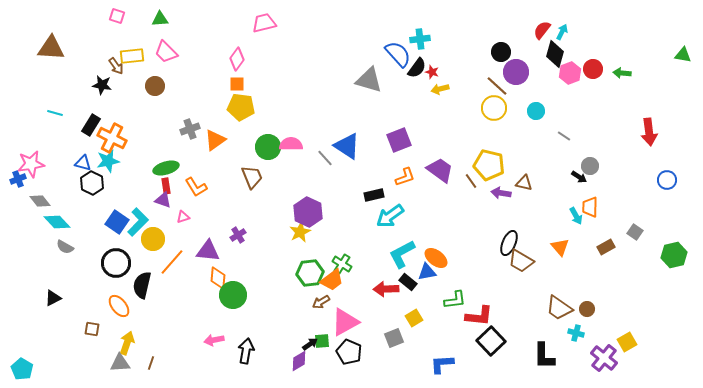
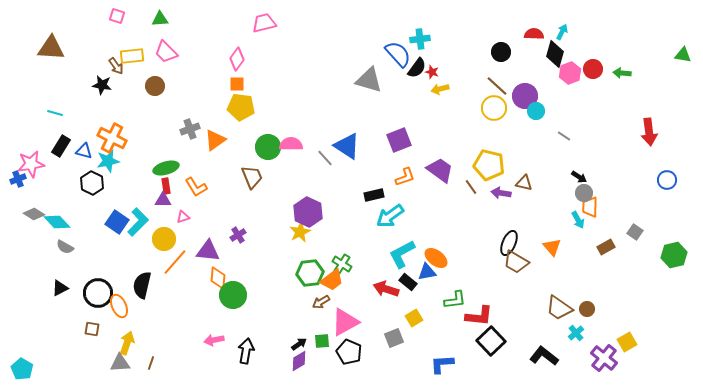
red semicircle at (542, 30): moved 8 px left, 4 px down; rotated 54 degrees clockwise
purple circle at (516, 72): moved 9 px right, 24 px down
black rectangle at (91, 125): moved 30 px left, 21 px down
blue triangle at (83, 163): moved 1 px right, 12 px up
gray circle at (590, 166): moved 6 px left, 27 px down
brown line at (471, 181): moved 6 px down
purple triangle at (163, 200): rotated 18 degrees counterclockwise
gray diamond at (40, 201): moved 6 px left, 13 px down; rotated 20 degrees counterclockwise
cyan arrow at (576, 216): moved 2 px right, 4 px down
yellow circle at (153, 239): moved 11 px right
orange triangle at (560, 247): moved 8 px left
brown trapezoid at (521, 261): moved 5 px left, 1 px down
orange line at (172, 262): moved 3 px right
black circle at (116, 263): moved 18 px left, 30 px down
red arrow at (386, 289): rotated 20 degrees clockwise
black triangle at (53, 298): moved 7 px right, 10 px up
orange ellipse at (119, 306): rotated 15 degrees clockwise
cyan cross at (576, 333): rotated 35 degrees clockwise
black arrow at (310, 344): moved 11 px left
black L-shape at (544, 356): rotated 128 degrees clockwise
